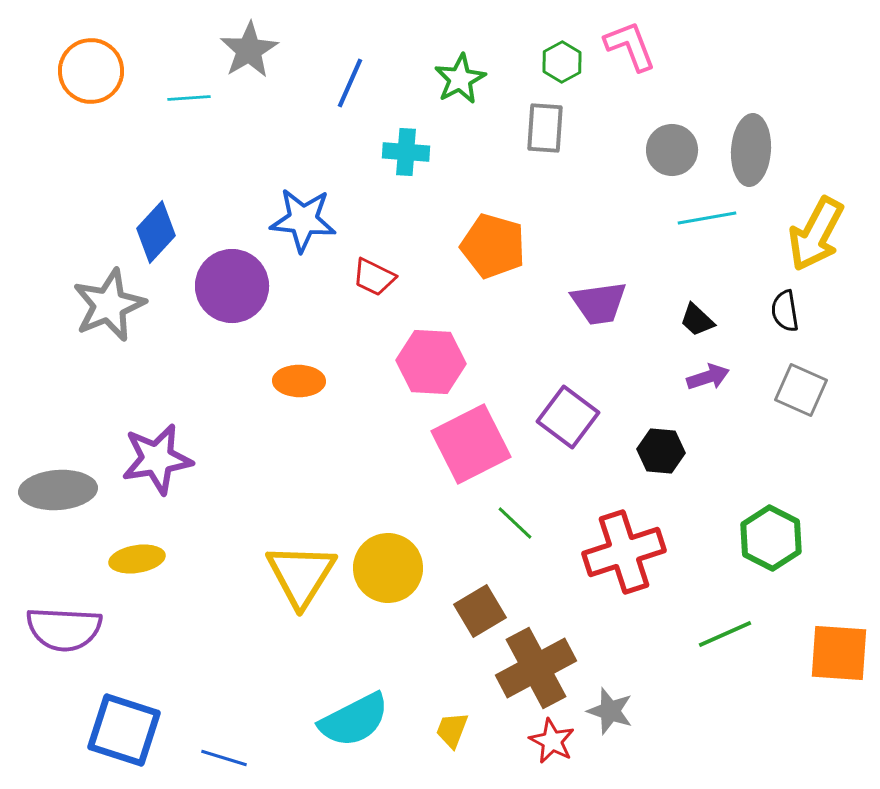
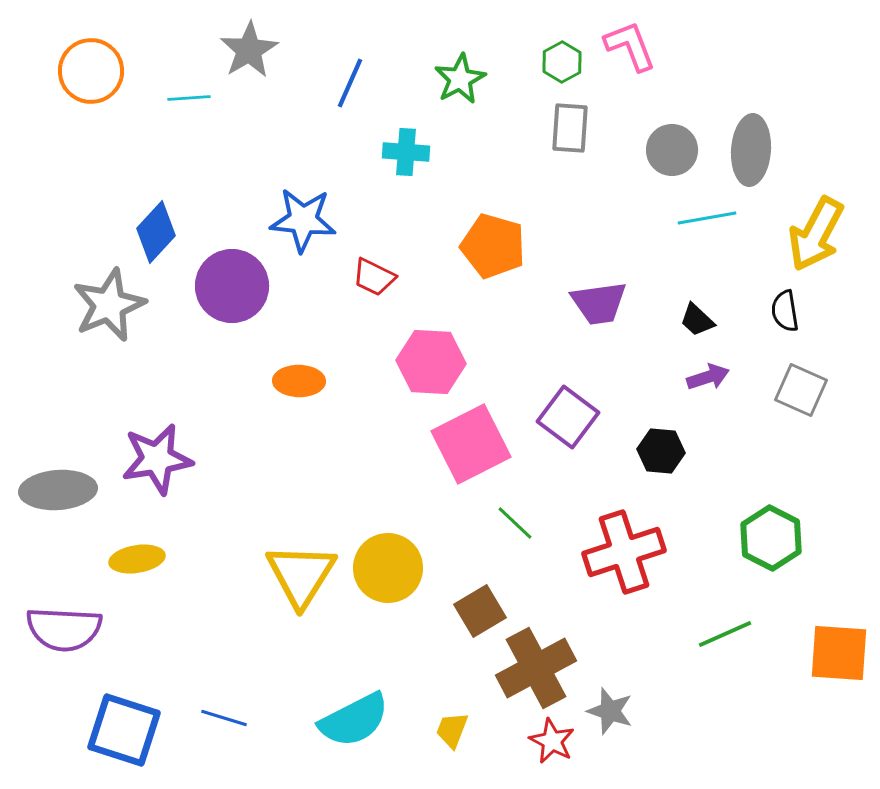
gray rectangle at (545, 128): moved 25 px right
blue line at (224, 758): moved 40 px up
